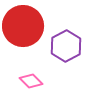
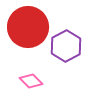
red circle: moved 5 px right, 1 px down
